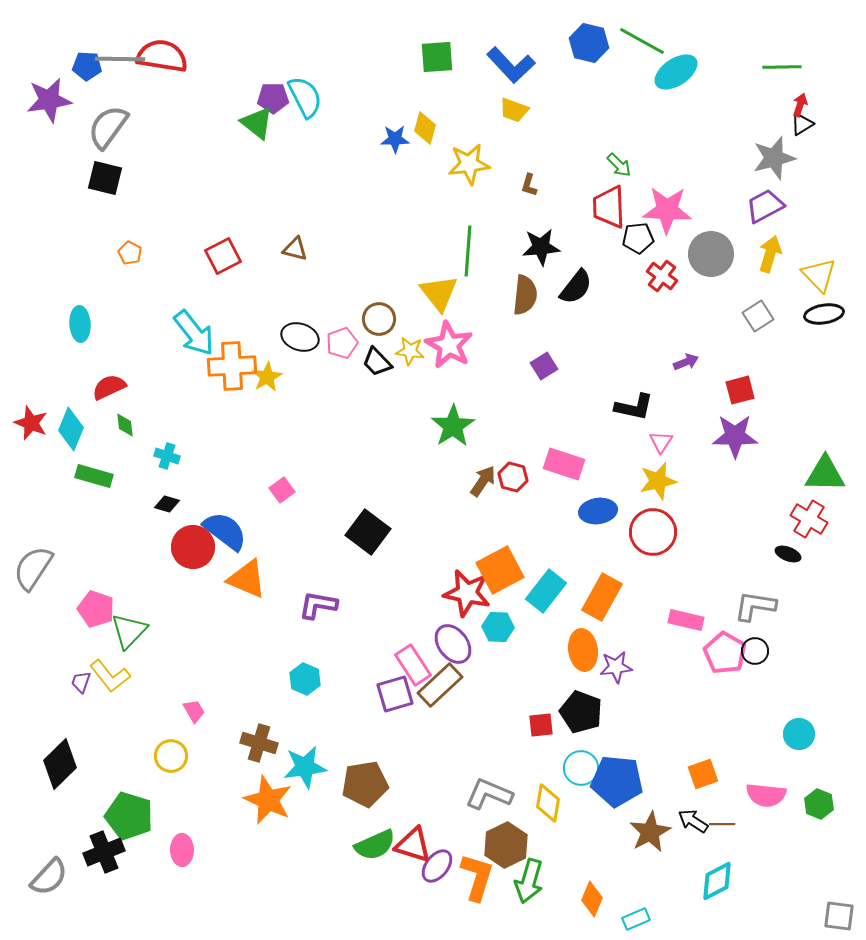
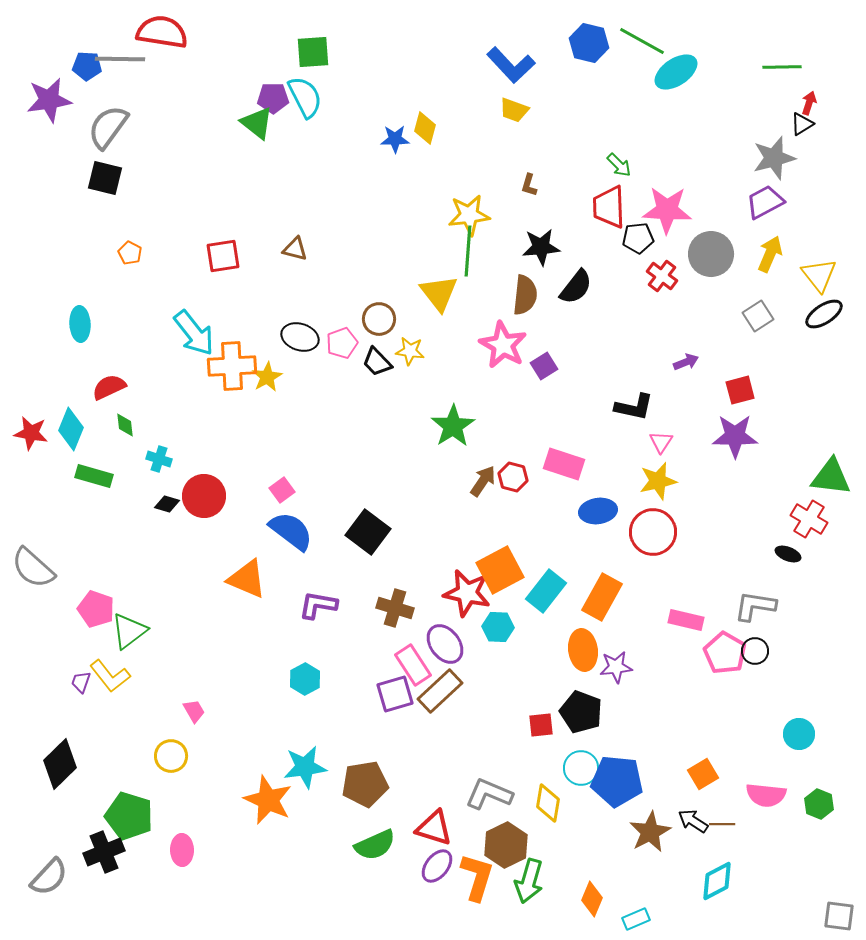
red semicircle at (162, 56): moved 24 px up
green square at (437, 57): moved 124 px left, 5 px up
red arrow at (800, 105): moved 9 px right, 2 px up
yellow star at (469, 164): moved 51 px down
purple trapezoid at (765, 206): moved 4 px up
yellow arrow at (770, 254): rotated 6 degrees clockwise
red square at (223, 256): rotated 18 degrees clockwise
yellow triangle at (819, 275): rotated 6 degrees clockwise
black ellipse at (824, 314): rotated 24 degrees counterclockwise
pink star at (449, 345): moved 54 px right
red star at (31, 423): moved 10 px down; rotated 12 degrees counterclockwise
cyan cross at (167, 456): moved 8 px left, 3 px down
green triangle at (825, 474): moved 6 px right, 3 px down; rotated 6 degrees clockwise
blue semicircle at (225, 531): moved 66 px right
red circle at (193, 547): moved 11 px right, 51 px up
gray semicircle at (33, 568): rotated 81 degrees counterclockwise
green triangle at (129, 631): rotated 9 degrees clockwise
purple ellipse at (453, 644): moved 8 px left
cyan hexagon at (305, 679): rotated 8 degrees clockwise
brown rectangle at (440, 685): moved 6 px down
brown cross at (259, 743): moved 136 px right, 135 px up
orange square at (703, 774): rotated 12 degrees counterclockwise
red triangle at (413, 845): moved 21 px right, 17 px up
